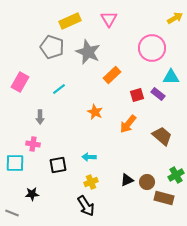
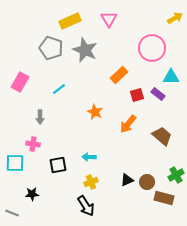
gray pentagon: moved 1 px left, 1 px down
gray star: moved 3 px left, 2 px up
orange rectangle: moved 7 px right
